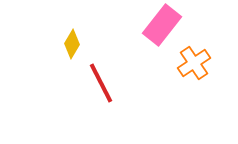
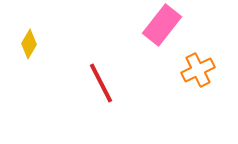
yellow diamond: moved 43 px left
orange cross: moved 4 px right, 7 px down; rotated 8 degrees clockwise
